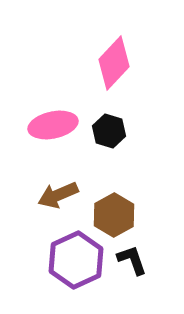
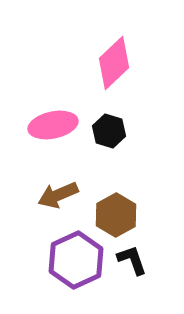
pink diamond: rotated 4 degrees clockwise
brown hexagon: moved 2 px right
